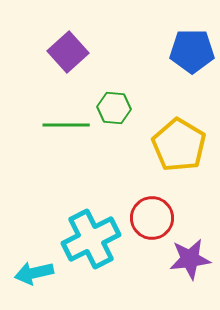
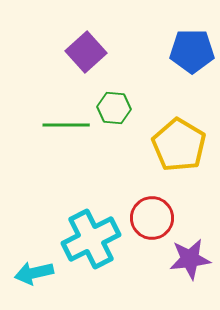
purple square: moved 18 px right
